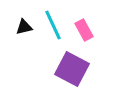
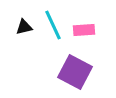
pink rectangle: rotated 65 degrees counterclockwise
purple square: moved 3 px right, 3 px down
